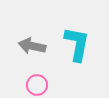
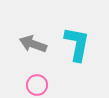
gray arrow: moved 1 px right, 2 px up; rotated 8 degrees clockwise
